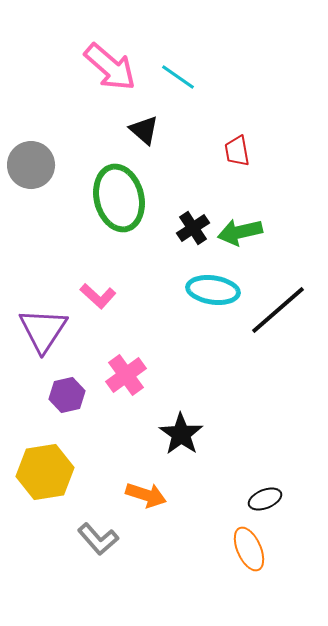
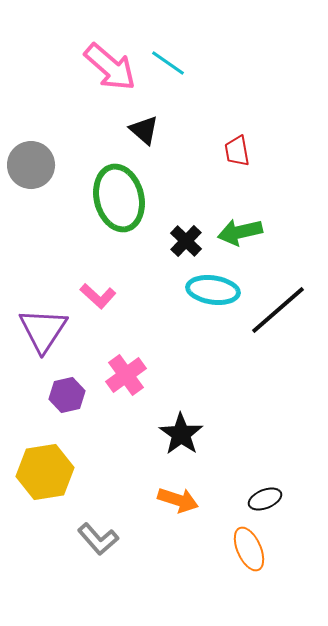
cyan line: moved 10 px left, 14 px up
black cross: moved 7 px left, 13 px down; rotated 12 degrees counterclockwise
orange arrow: moved 32 px right, 5 px down
